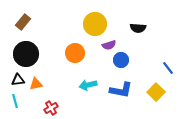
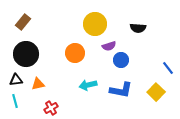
purple semicircle: moved 1 px down
black triangle: moved 2 px left
orange triangle: moved 2 px right
